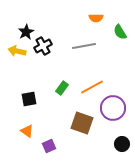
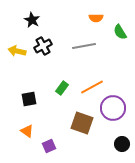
black star: moved 6 px right, 12 px up; rotated 14 degrees counterclockwise
